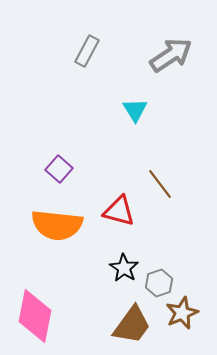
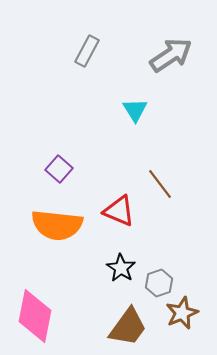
red triangle: rotated 8 degrees clockwise
black star: moved 3 px left
brown trapezoid: moved 4 px left, 2 px down
